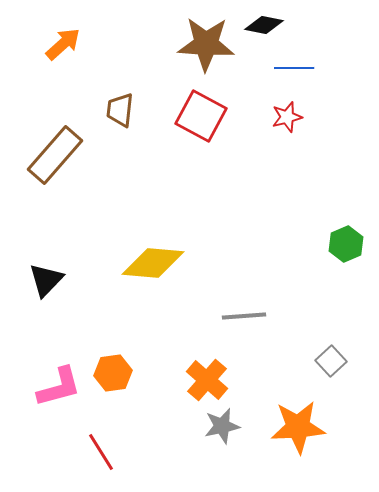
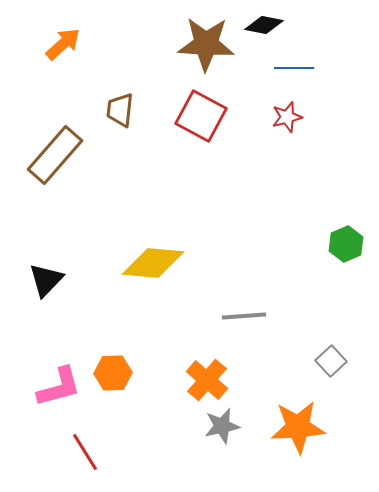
orange hexagon: rotated 6 degrees clockwise
red line: moved 16 px left
